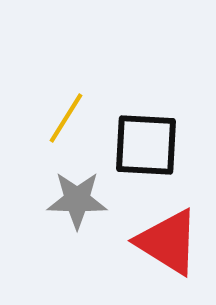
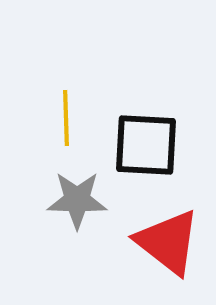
yellow line: rotated 34 degrees counterclockwise
red triangle: rotated 6 degrees clockwise
